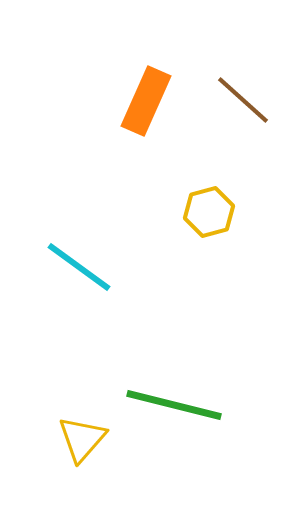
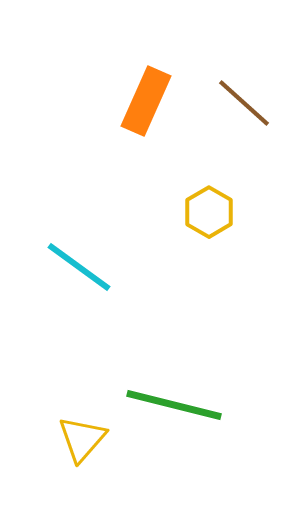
brown line: moved 1 px right, 3 px down
yellow hexagon: rotated 15 degrees counterclockwise
